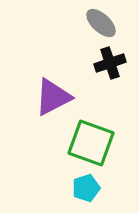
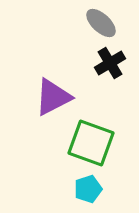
black cross: rotated 12 degrees counterclockwise
cyan pentagon: moved 2 px right, 1 px down
